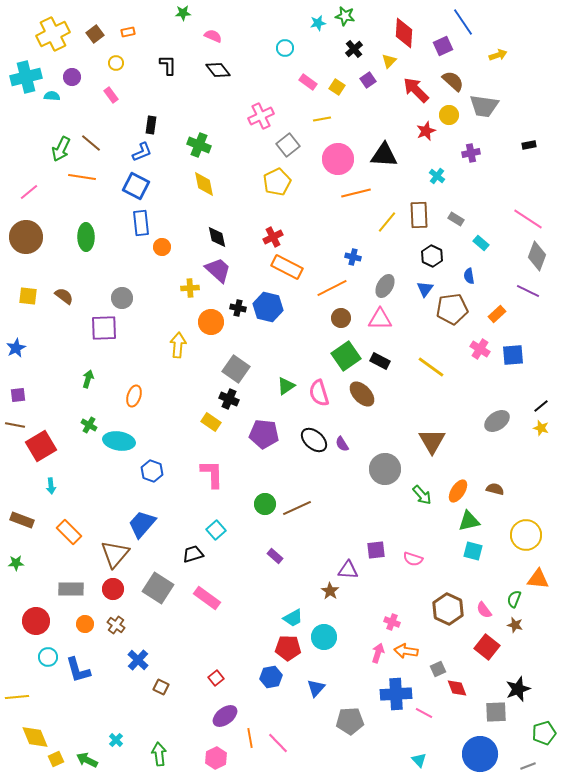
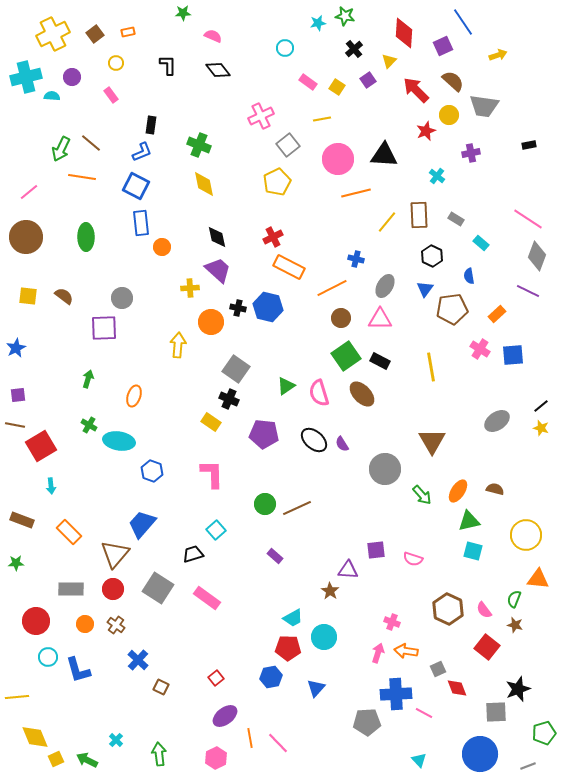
blue cross at (353, 257): moved 3 px right, 2 px down
orange rectangle at (287, 267): moved 2 px right
yellow line at (431, 367): rotated 44 degrees clockwise
gray pentagon at (350, 721): moved 17 px right, 1 px down
